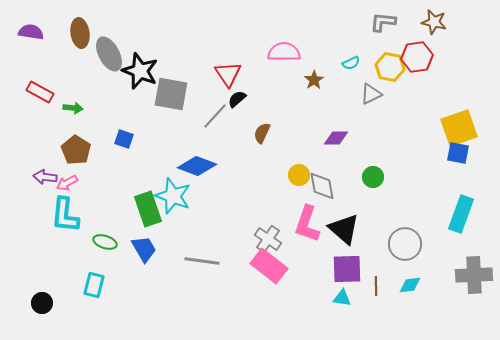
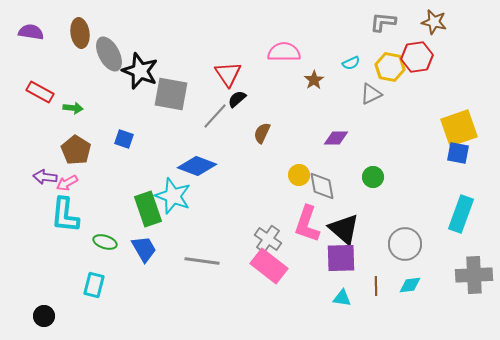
purple square at (347, 269): moved 6 px left, 11 px up
black circle at (42, 303): moved 2 px right, 13 px down
